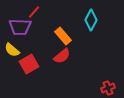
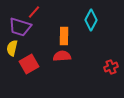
purple trapezoid: rotated 15 degrees clockwise
orange rectangle: moved 1 px right; rotated 42 degrees clockwise
yellow semicircle: moved 2 px up; rotated 63 degrees clockwise
red semicircle: rotated 144 degrees counterclockwise
red cross: moved 3 px right, 21 px up
